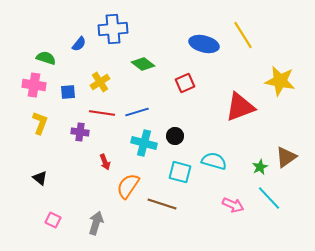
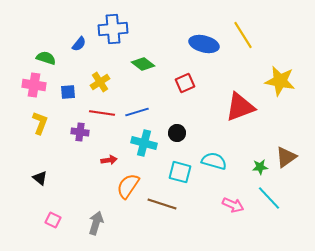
black circle: moved 2 px right, 3 px up
red arrow: moved 4 px right, 2 px up; rotated 77 degrees counterclockwise
green star: rotated 21 degrees clockwise
